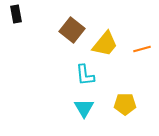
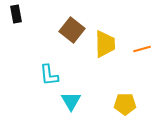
yellow trapezoid: rotated 40 degrees counterclockwise
cyan L-shape: moved 36 px left
cyan triangle: moved 13 px left, 7 px up
